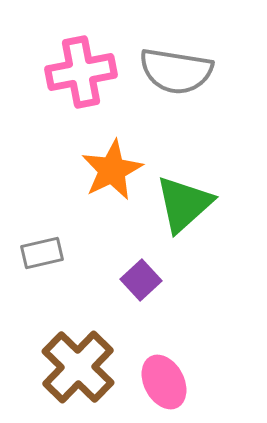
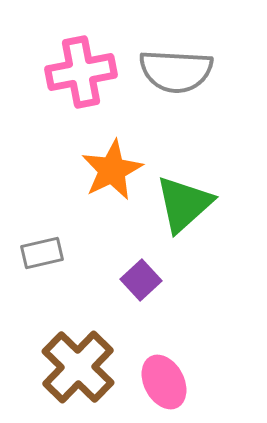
gray semicircle: rotated 6 degrees counterclockwise
